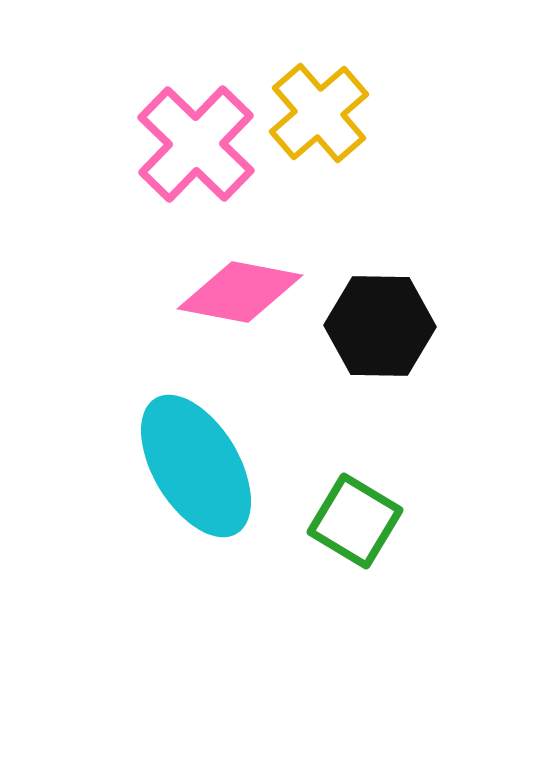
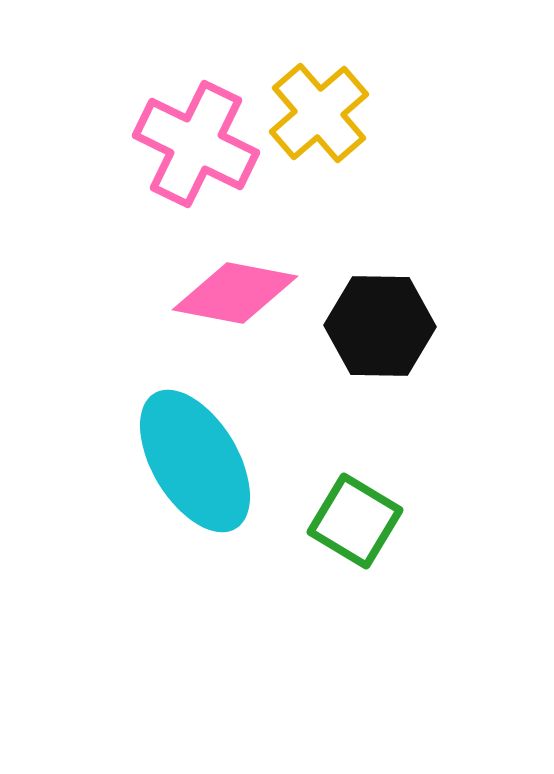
pink cross: rotated 18 degrees counterclockwise
pink diamond: moved 5 px left, 1 px down
cyan ellipse: moved 1 px left, 5 px up
